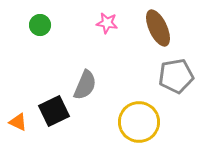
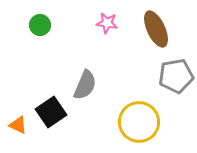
brown ellipse: moved 2 px left, 1 px down
black square: moved 3 px left, 1 px down; rotated 8 degrees counterclockwise
orange triangle: moved 3 px down
